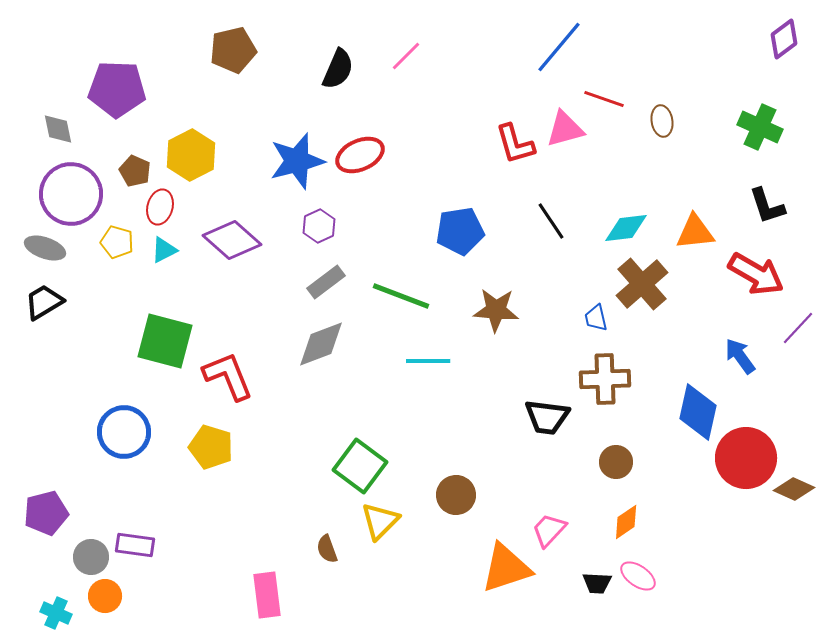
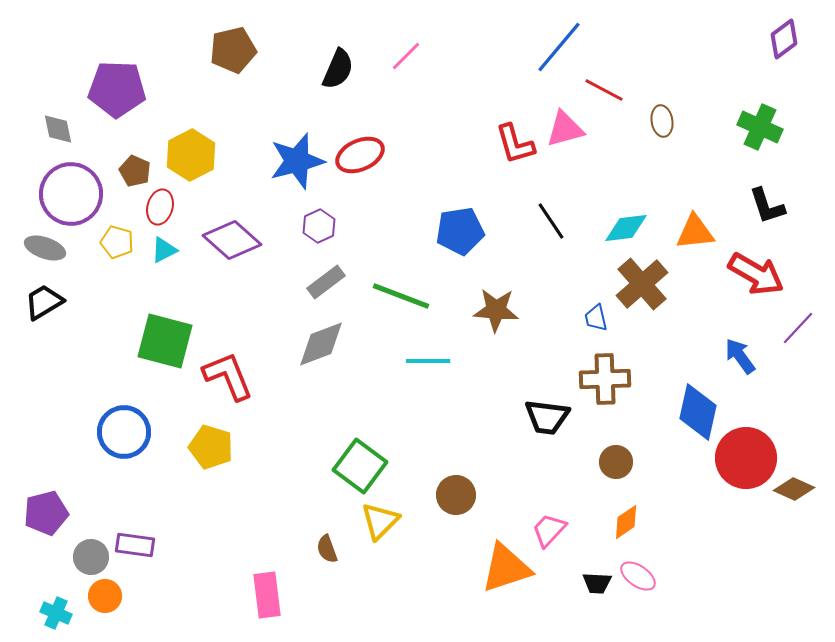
red line at (604, 99): moved 9 px up; rotated 9 degrees clockwise
